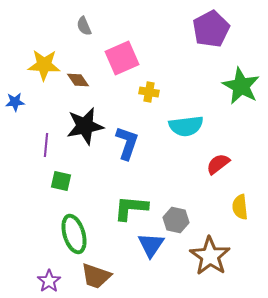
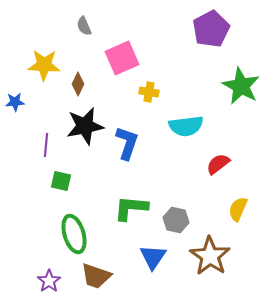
brown diamond: moved 4 px down; rotated 60 degrees clockwise
yellow semicircle: moved 2 px left, 2 px down; rotated 30 degrees clockwise
blue triangle: moved 2 px right, 12 px down
